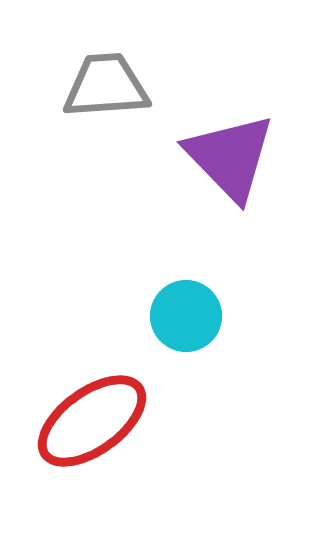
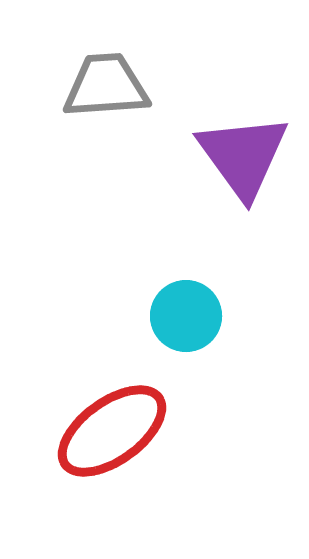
purple triangle: moved 13 px right, 1 px up; rotated 8 degrees clockwise
red ellipse: moved 20 px right, 10 px down
